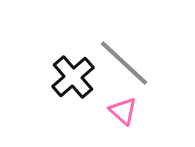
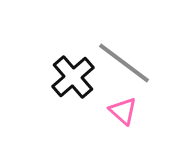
gray line: rotated 6 degrees counterclockwise
